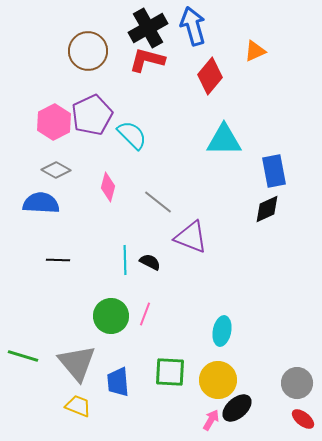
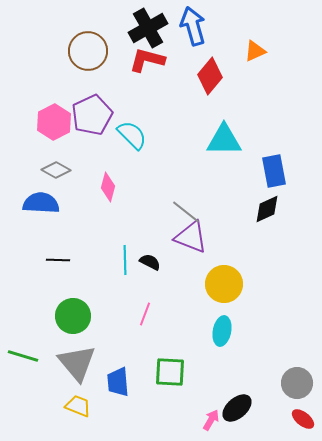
gray line: moved 28 px right, 10 px down
green circle: moved 38 px left
yellow circle: moved 6 px right, 96 px up
